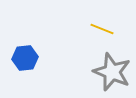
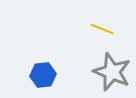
blue hexagon: moved 18 px right, 17 px down
